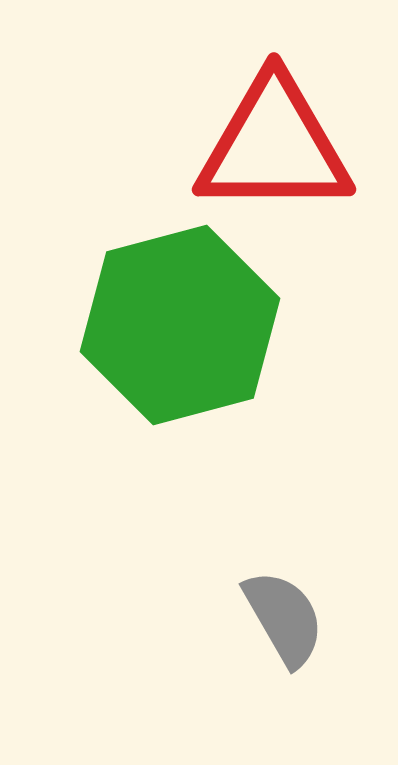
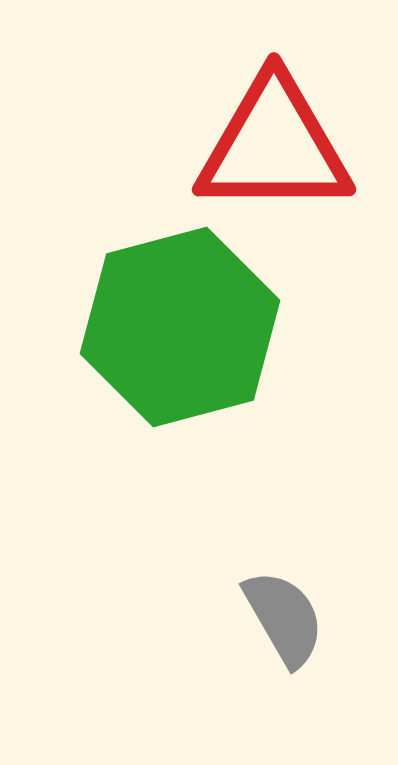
green hexagon: moved 2 px down
